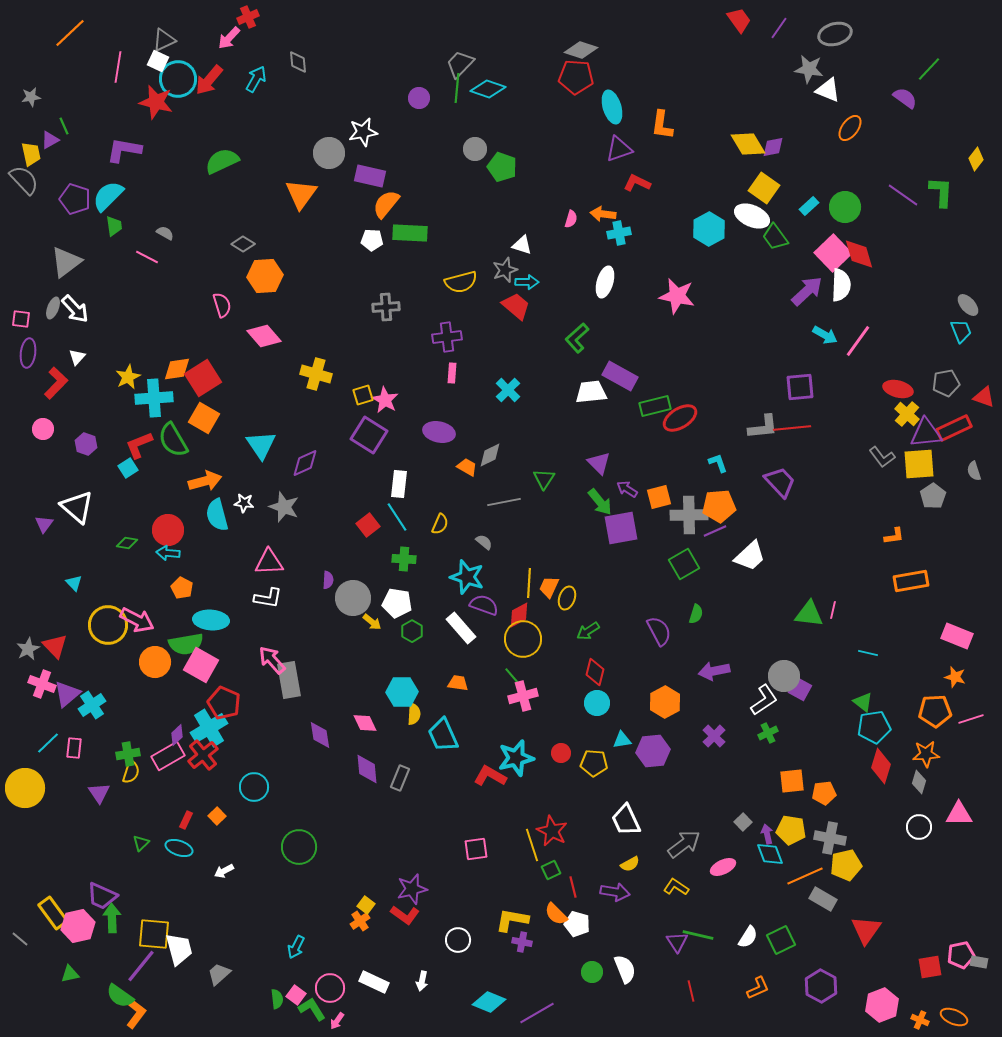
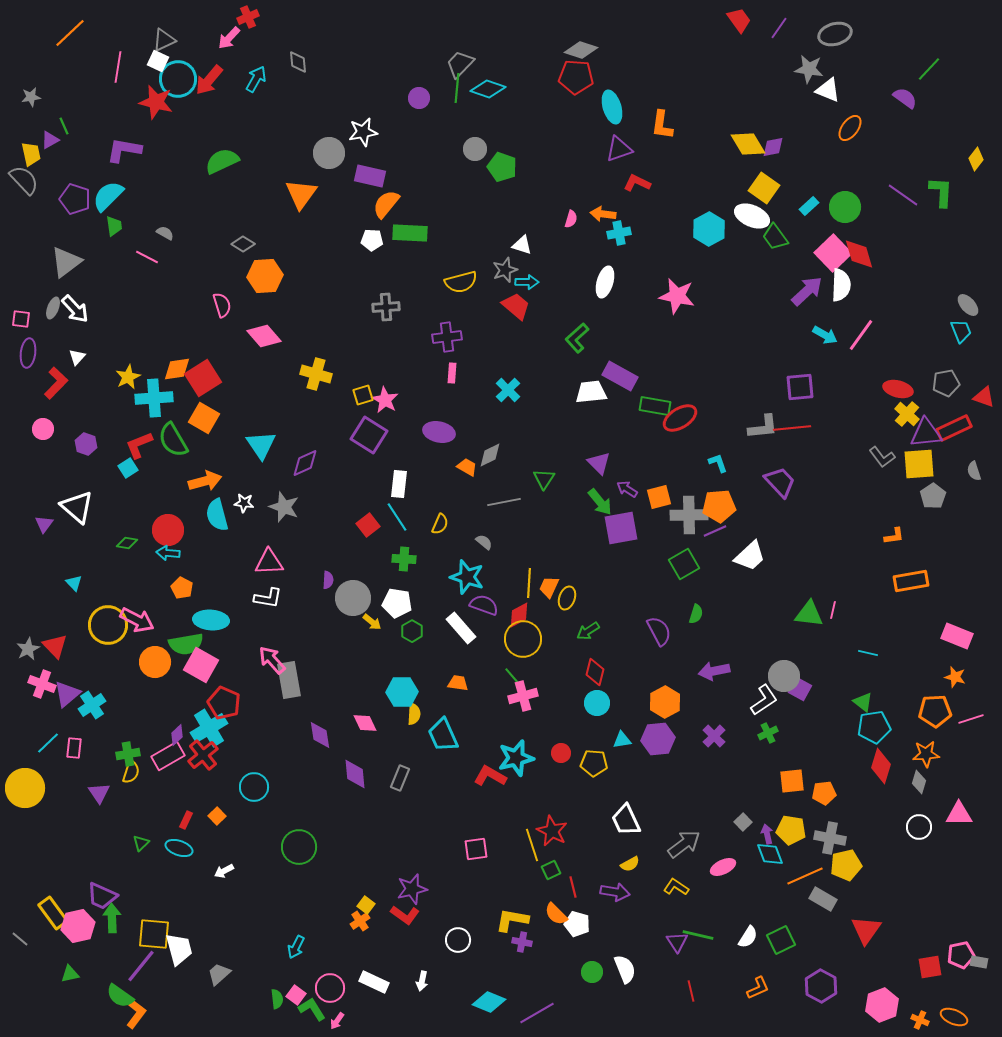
pink line at (858, 341): moved 3 px right, 6 px up
green rectangle at (655, 406): rotated 24 degrees clockwise
purple hexagon at (653, 751): moved 5 px right, 12 px up
purple diamond at (367, 769): moved 12 px left, 5 px down
